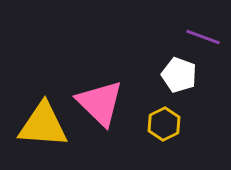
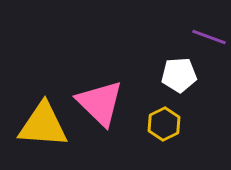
purple line: moved 6 px right
white pentagon: rotated 24 degrees counterclockwise
